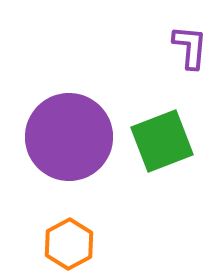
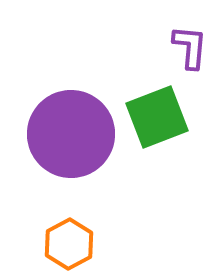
purple circle: moved 2 px right, 3 px up
green square: moved 5 px left, 24 px up
